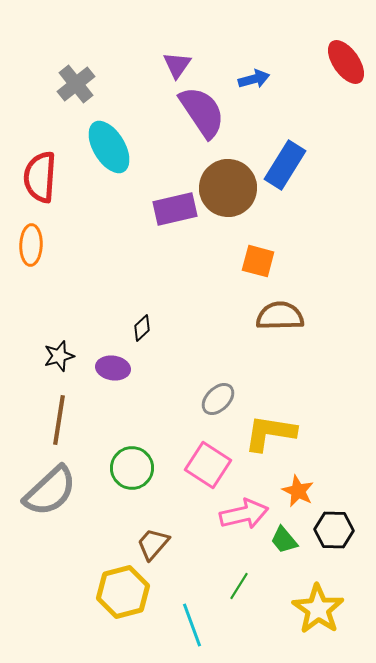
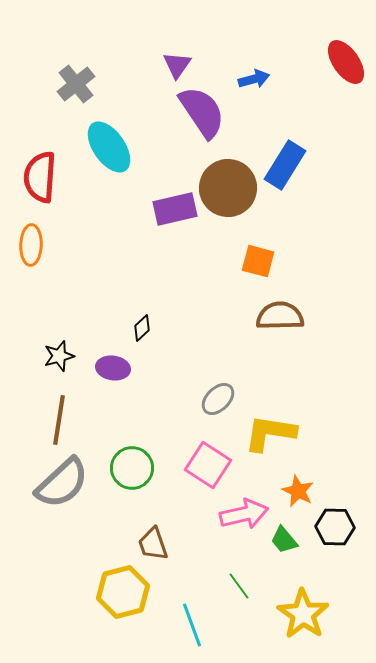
cyan ellipse: rotated 4 degrees counterclockwise
gray semicircle: moved 12 px right, 8 px up
black hexagon: moved 1 px right, 3 px up
brown trapezoid: rotated 60 degrees counterclockwise
green line: rotated 68 degrees counterclockwise
yellow star: moved 15 px left, 5 px down
